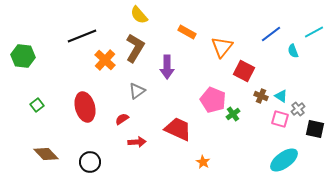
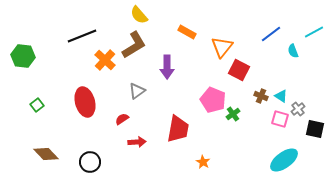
brown L-shape: moved 1 px left, 3 px up; rotated 28 degrees clockwise
red square: moved 5 px left, 1 px up
red ellipse: moved 5 px up
red trapezoid: rotated 76 degrees clockwise
